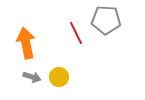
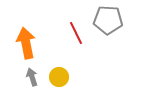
gray pentagon: moved 2 px right
gray arrow: rotated 126 degrees counterclockwise
